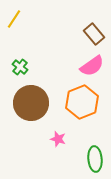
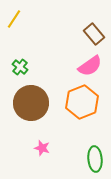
pink semicircle: moved 2 px left
pink star: moved 16 px left, 9 px down
